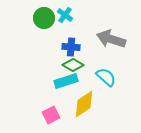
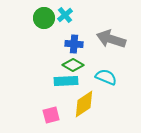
cyan cross: rotated 14 degrees clockwise
blue cross: moved 3 px right, 3 px up
cyan semicircle: rotated 20 degrees counterclockwise
cyan rectangle: rotated 15 degrees clockwise
pink square: rotated 12 degrees clockwise
